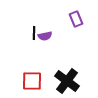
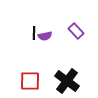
purple rectangle: moved 12 px down; rotated 21 degrees counterclockwise
red square: moved 2 px left
